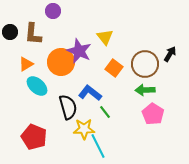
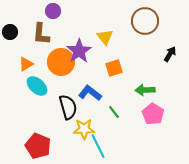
brown L-shape: moved 8 px right
purple star: rotated 15 degrees clockwise
brown circle: moved 43 px up
orange square: rotated 36 degrees clockwise
green line: moved 9 px right
red pentagon: moved 4 px right, 9 px down
